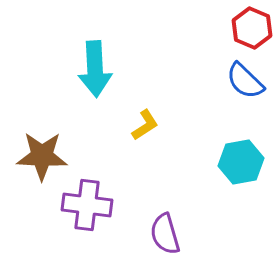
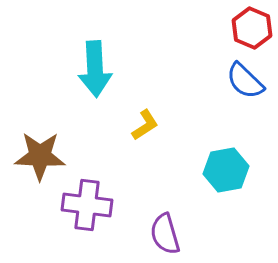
brown star: moved 2 px left
cyan hexagon: moved 15 px left, 8 px down
